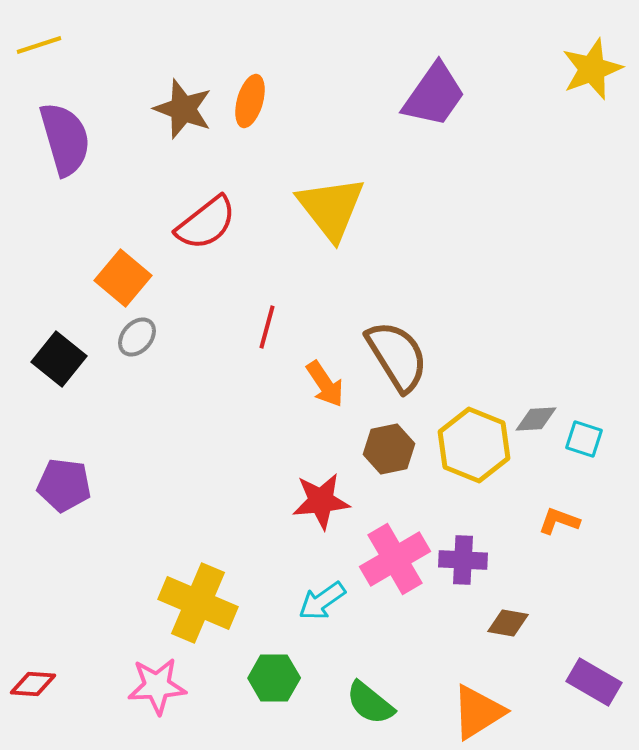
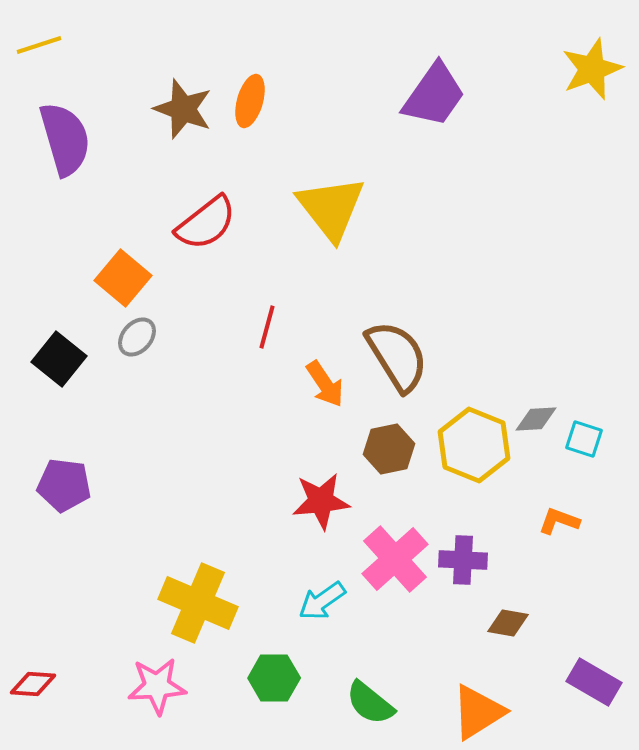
pink cross: rotated 12 degrees counterclockwise
